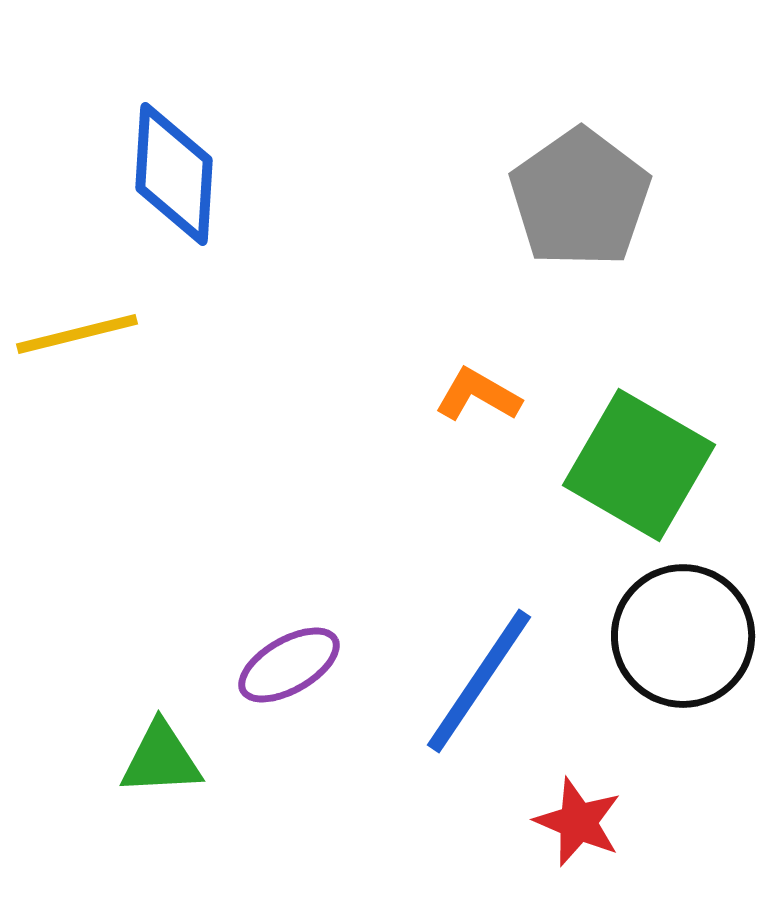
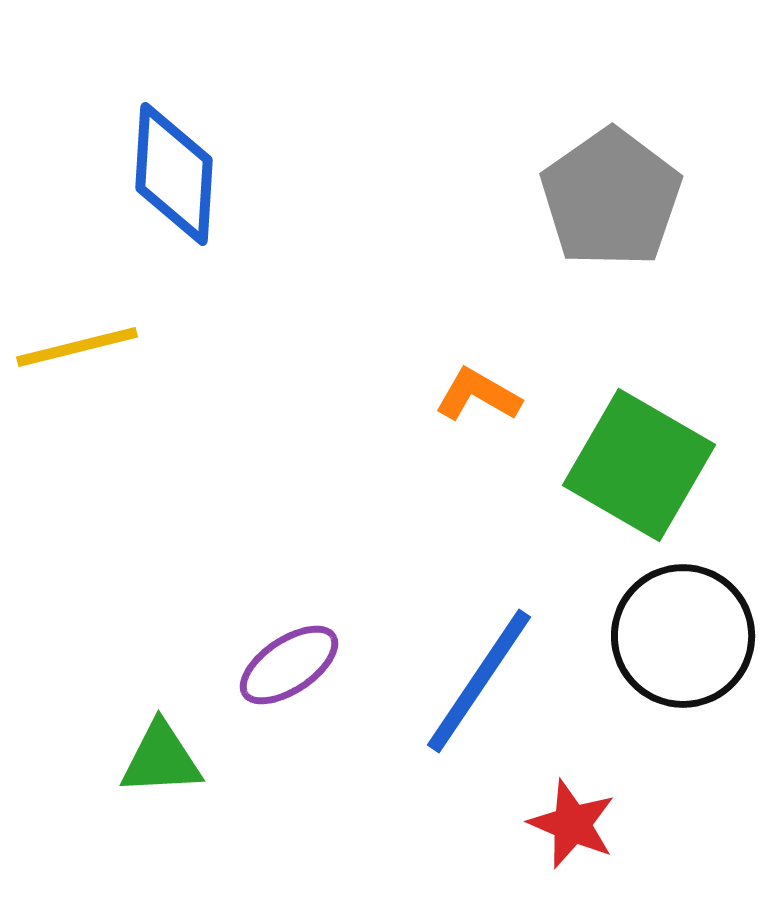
gray pentagon: moved 31 px right
yellow line: moved 13 px down
purple ellipse: rotated 4 degrees counterclockwise
red star: moved 6 px left, 2 px down
